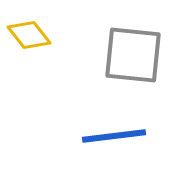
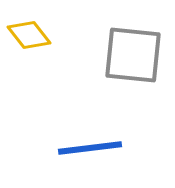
blue line: moved 24 px left, 12 px down
